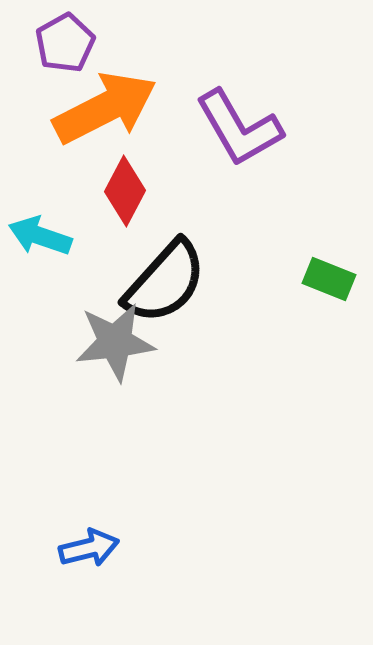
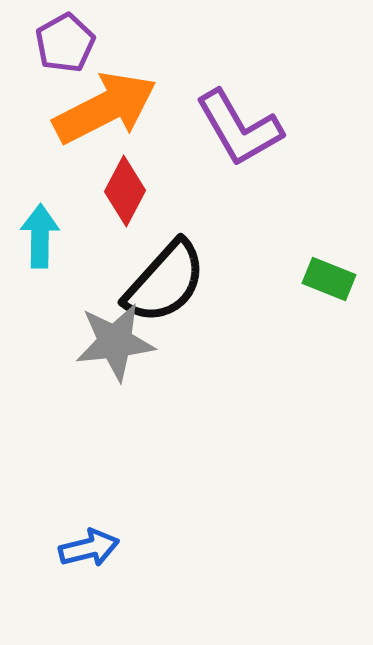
cyan arrow: rotated 72 degrees clockwise
